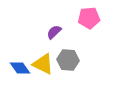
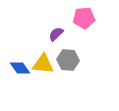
pink pentagon: moved 5 px left
purple semicircle: moved 2 px right, 2 px down
yellow triangle: rotated 20 degrees counterclockwise
